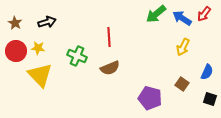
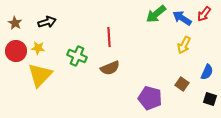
yellow arrow: moved 1 px right, 2 px up
yellow triangle: rotated 28 degrees clockwise
